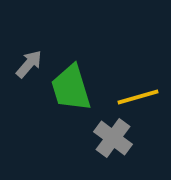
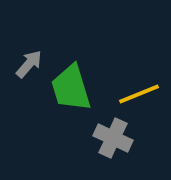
yellow line: moved 1 px right, 3 px up; rotated 6 degrees counterclockwise
gray cross: rotated 12 degrees counterclockwise
